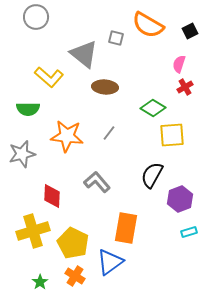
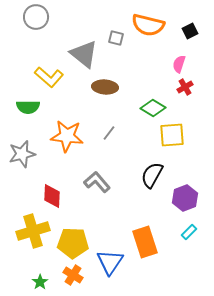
orange semicircle: rotated 16 degrees counterclockwise
green semicircle: moved 2 px up
purple hexagon: moved 5 px right, 1 px up
orange rectangle: moved 19 px right, 14 px down; rotated 28 degrees counterclockwise
cyan rectangle: rotated 28 degrees counterclockwise
yellow pentagon: rotated 24 degrees counterclockwise
blue triangle: rotated 20 degrees counterclockwise
orange cross: moved 2 px left, 1 px up
